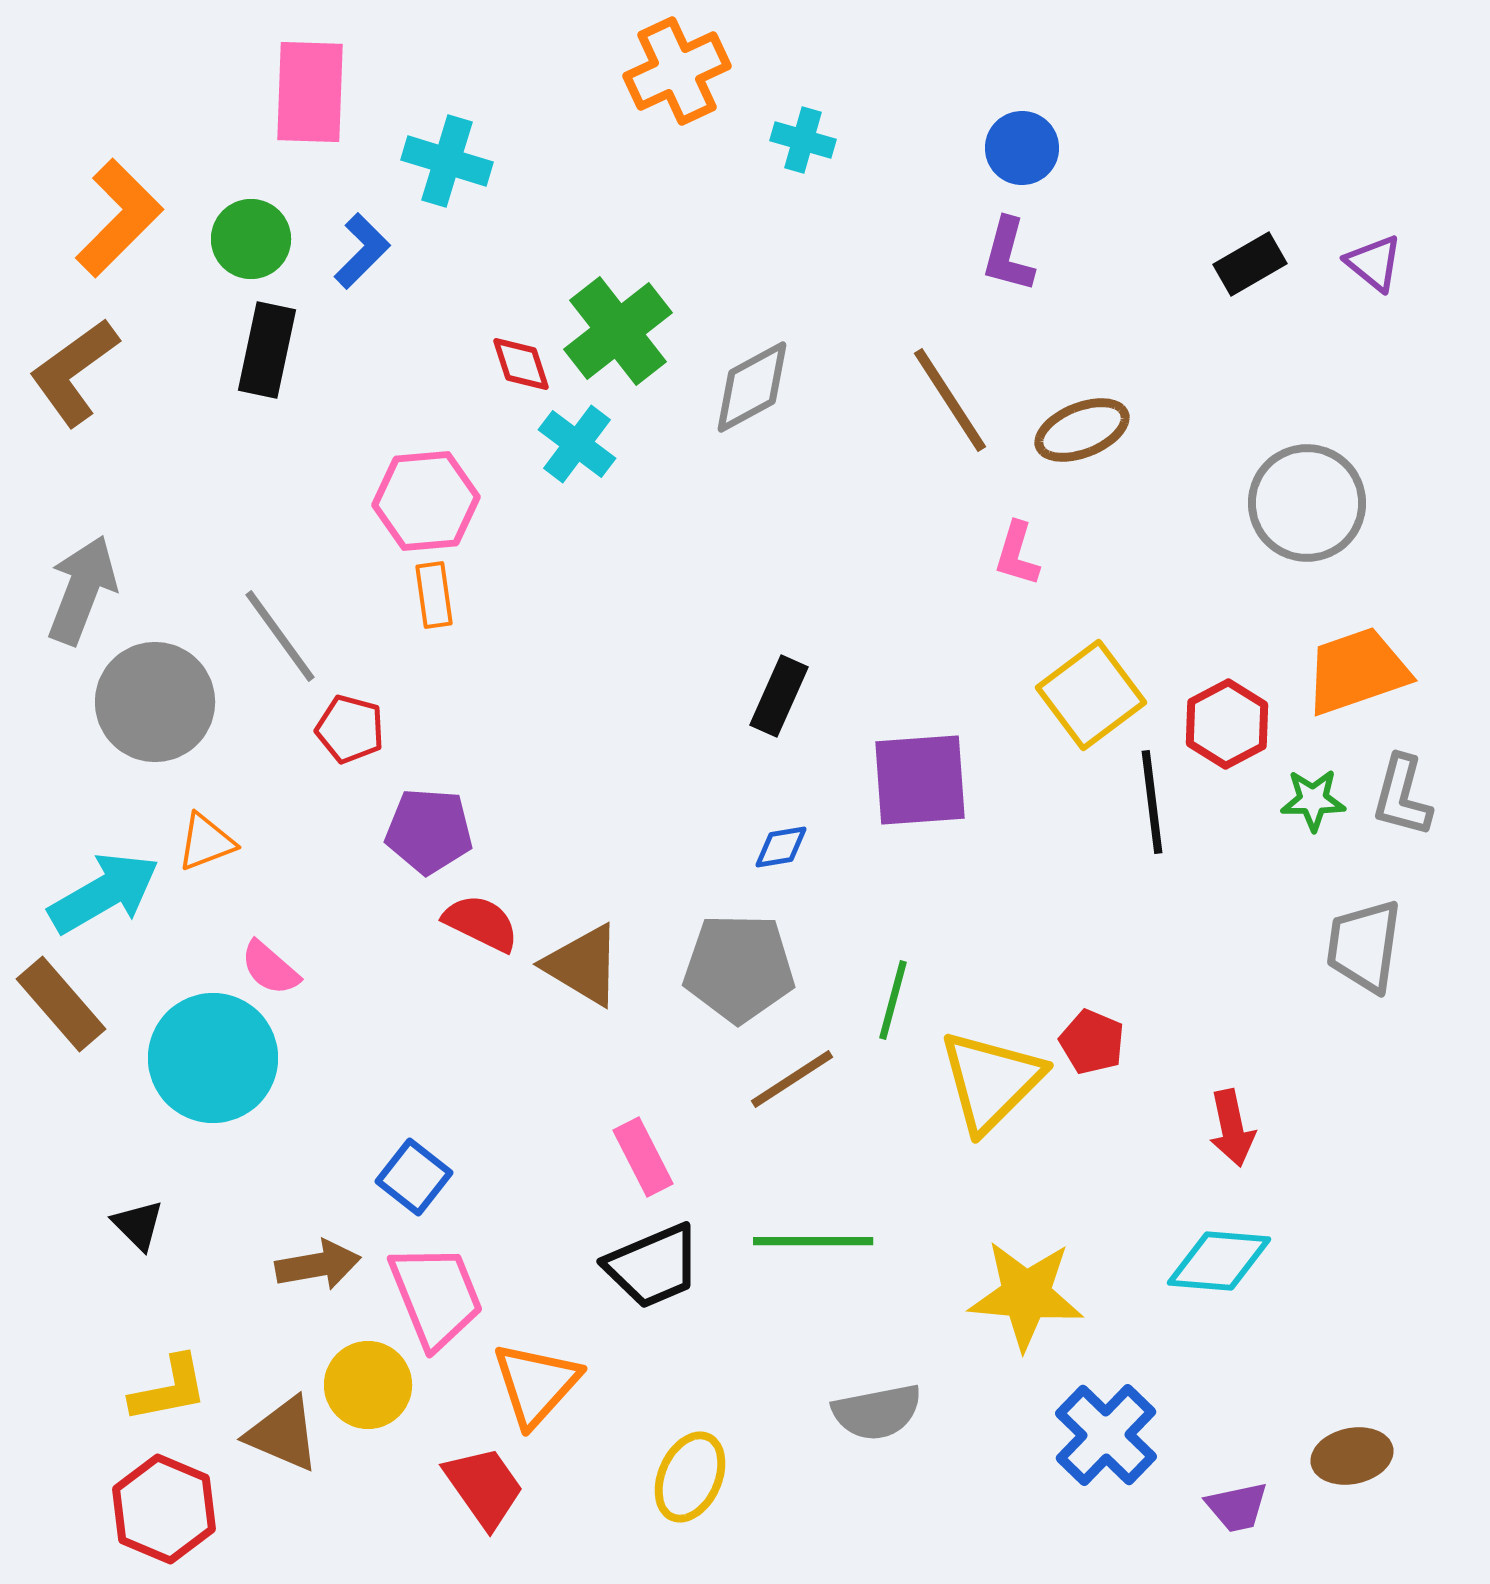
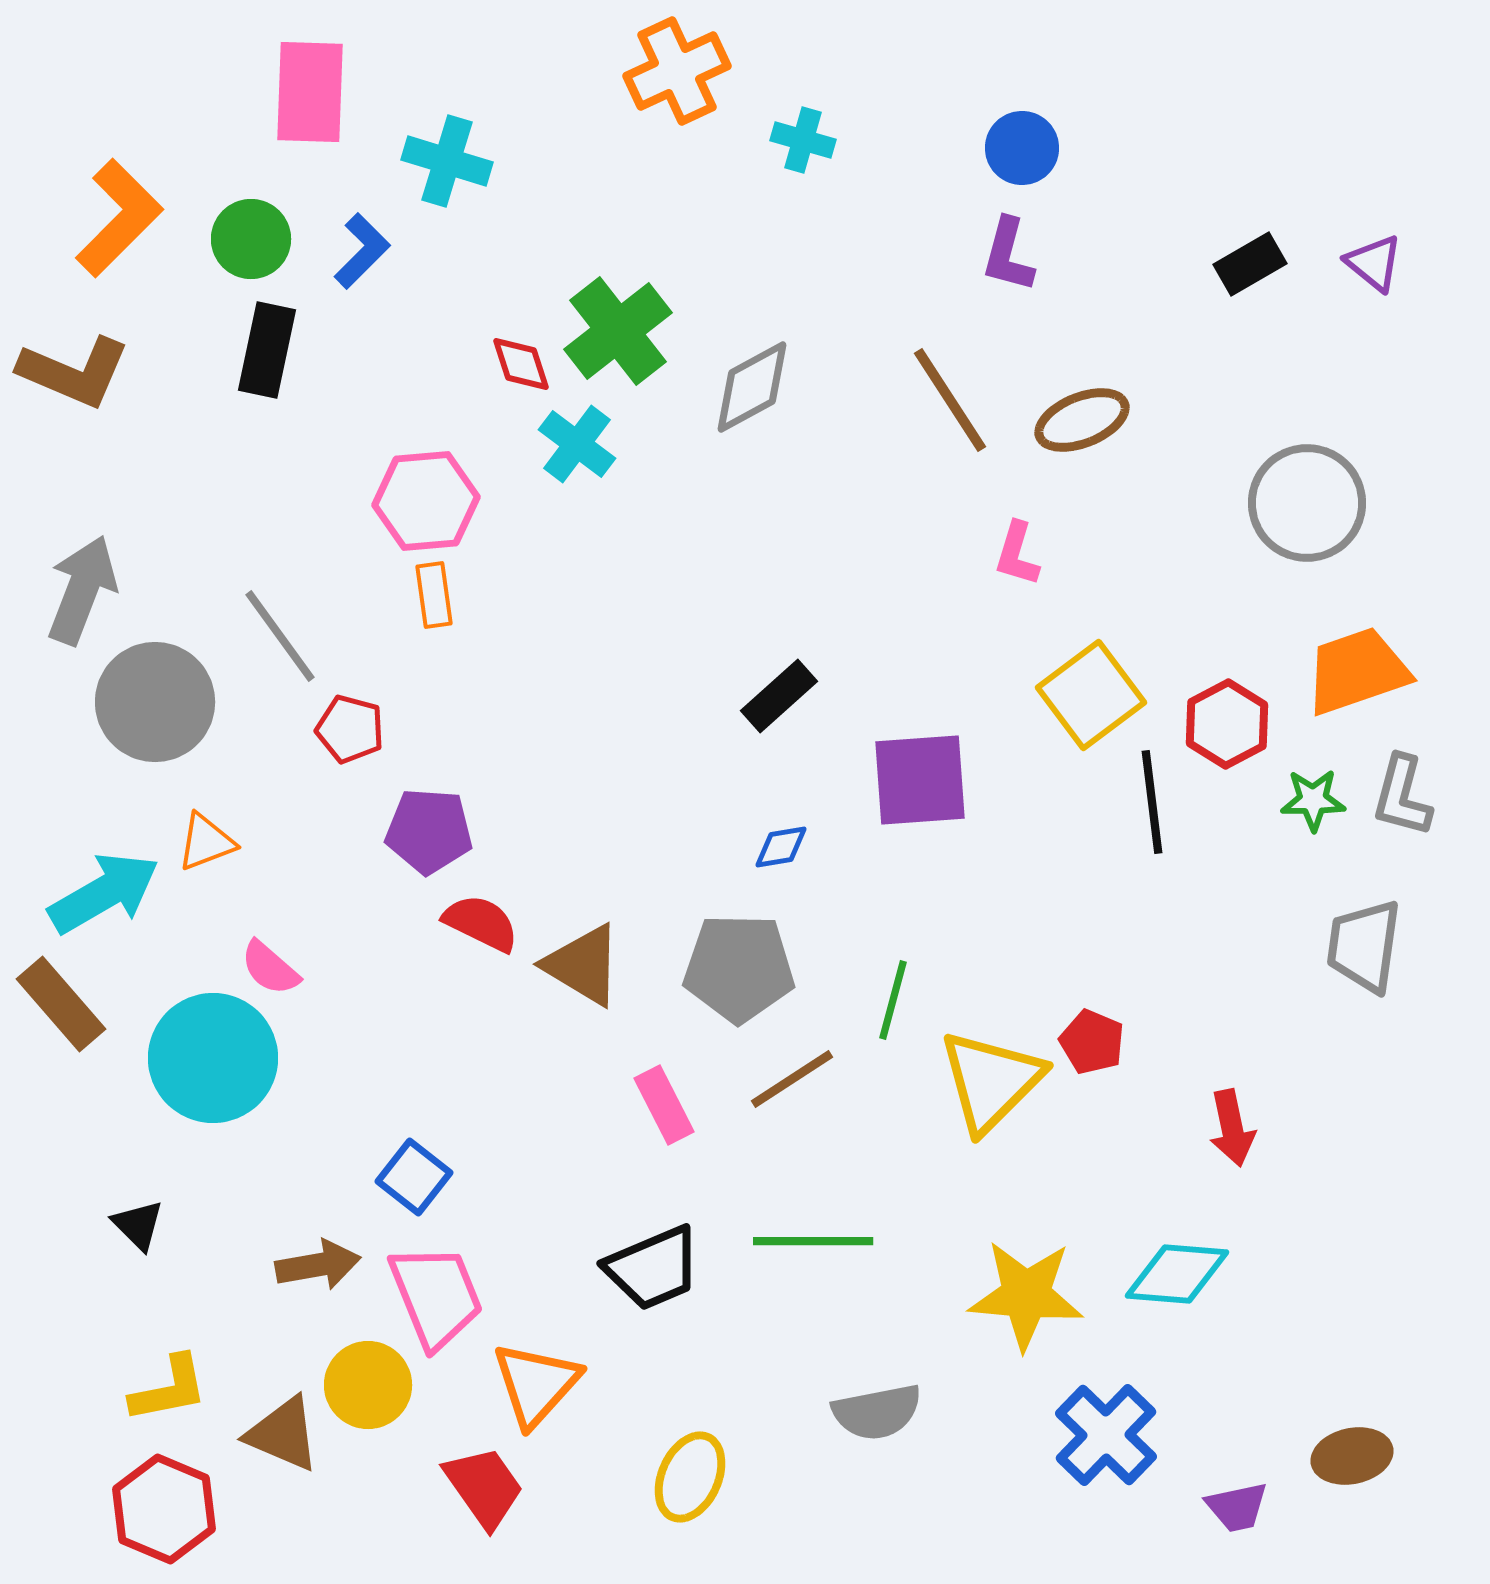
brown L-shape at (74, 372): rotated 121 degrees counterclockwise
brown ellipse at (1082, 430): moved 10 px up
black rectangle at (779, 696): rotated 24 degrees clockwise
pink rectangle at (643, 1157): moved 21 px right, 52 px up
cyan diamond at (1219, 1261): moved 42 px left, 13 px down
black trapezoid at (653, 1266): moved 2 px down
